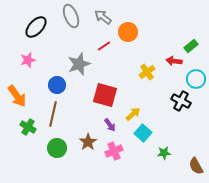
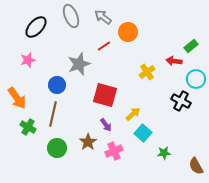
orange arrow: moved 2 px down
purple arrow: moved 4 px left
